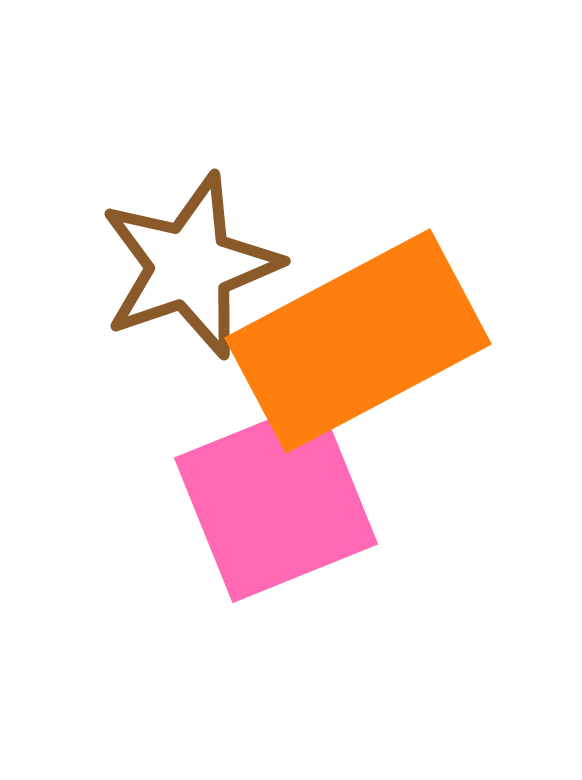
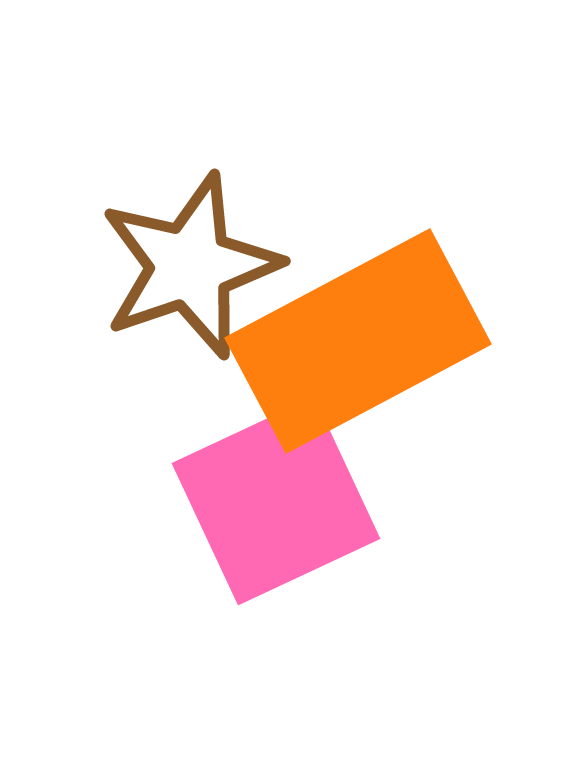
pink square: rotated 3 degrees counterclockwise
